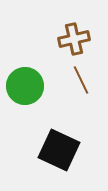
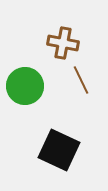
brown cross: moved 11 px left, 4 px down; rotated 24 degrees clockwise
